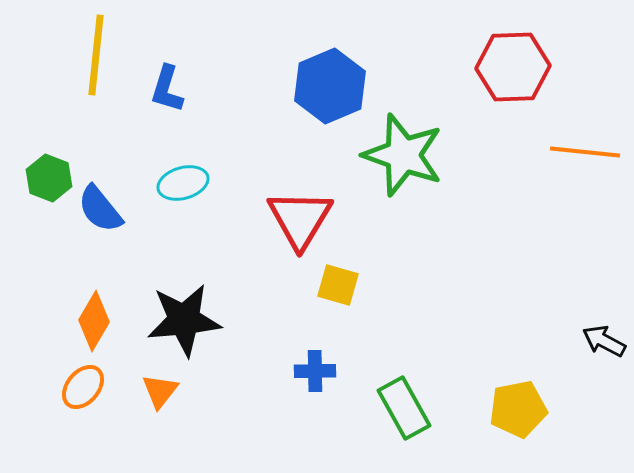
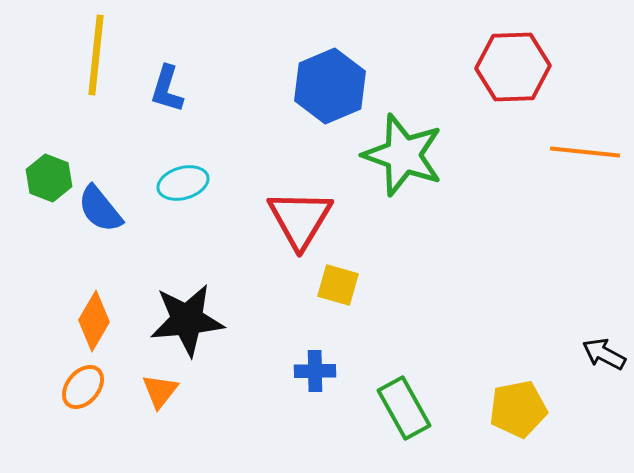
black star: moved 3 px right
black arrow: moved 13 px down
